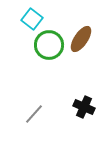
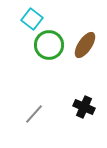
brown ellipse: moved 4 px right, 6 px down
